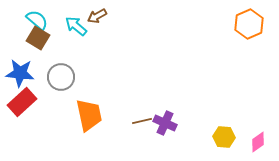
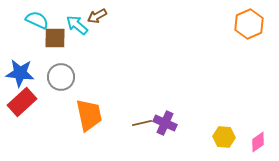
cyan semicircle: rotated 15 degrees counterclockwise
cyan arrow: moved 1 px right, 1 px up
brown square: moved 17 px right; rotated 30 degrees counterclockwise
brown line: moved 2 px down
